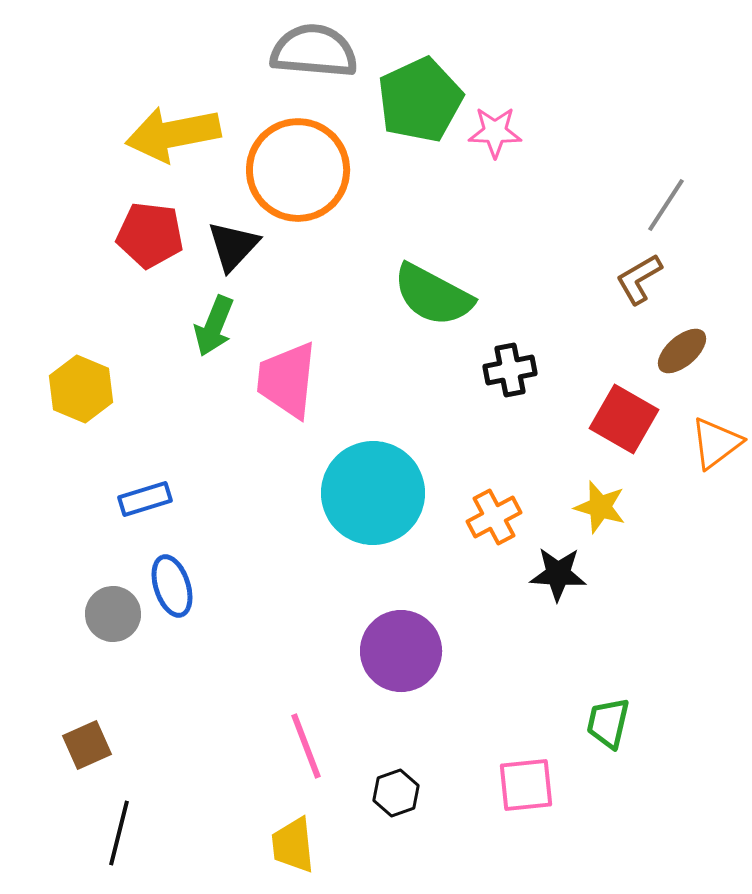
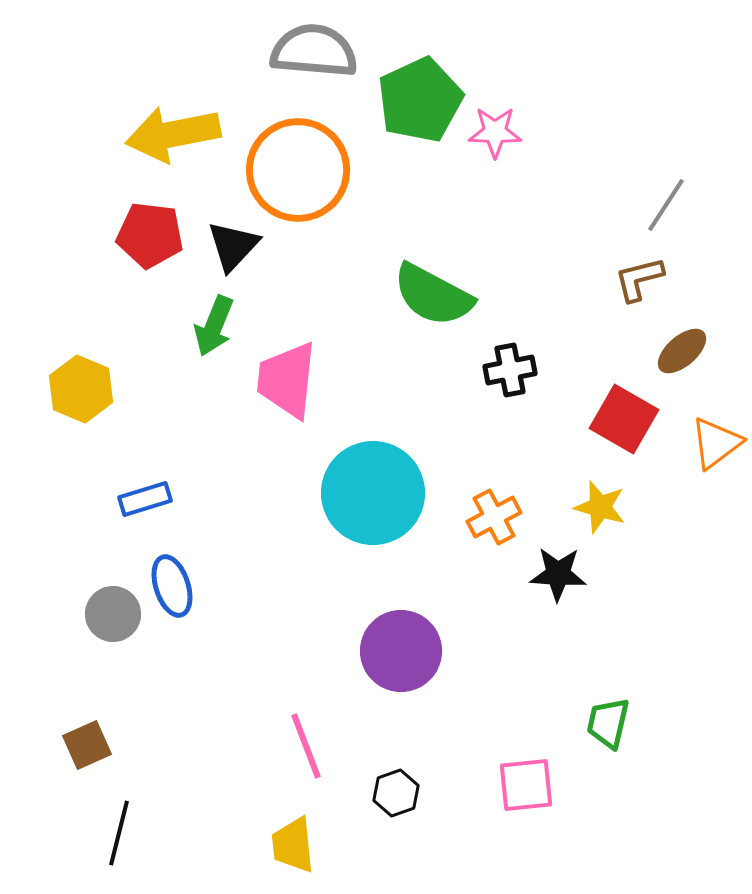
brown L-shape: rotated 16 degrees clockwise
